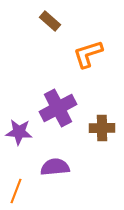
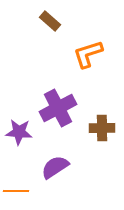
purple semicircle: rotated 28 degrees counterclockwise
orange line: rotated 70 degrees clockwise
